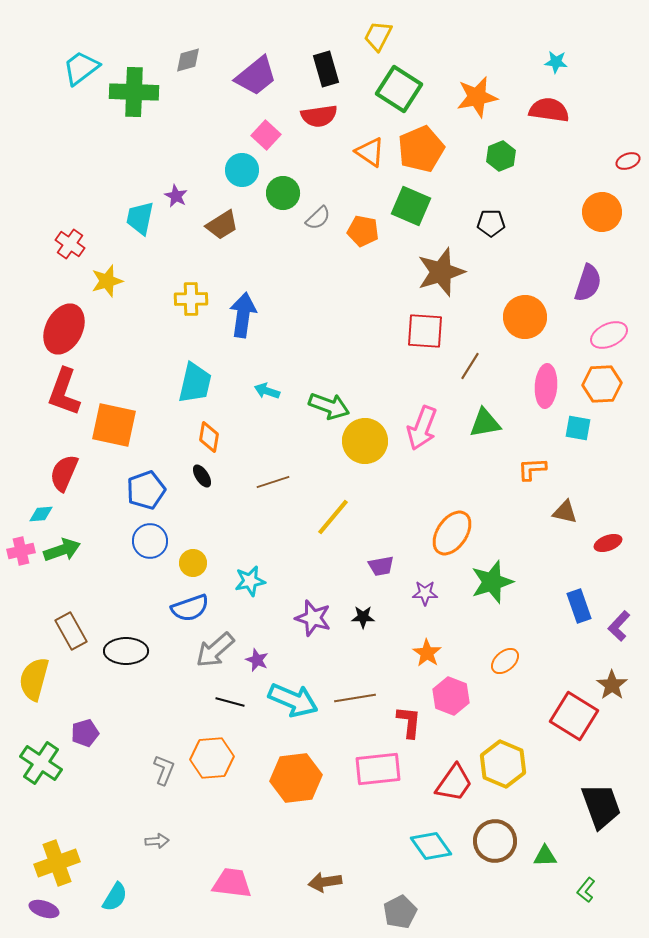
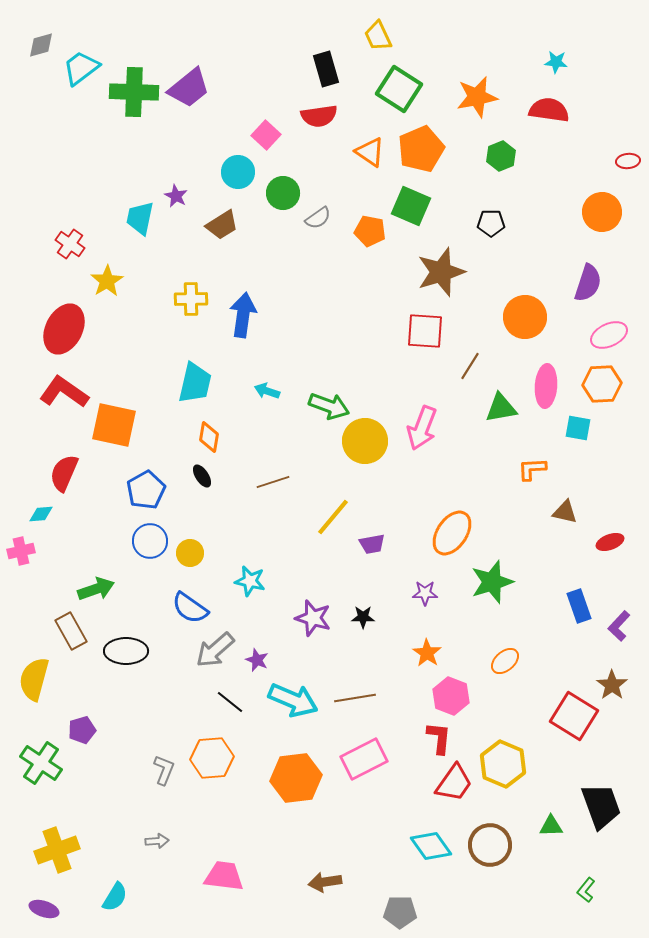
yellow trapezoid at (378, 36): rotated 52 degrees counterclockwise
gray diamond at (188, 60): moved 147 px left, 15 px up
purple trapezoid at (256, 76): moved 67 px left, 12 px down
red ellipse at (628, 161): rotated 15 degrees clockwise
cyan circle at (242, 170): moved 4 px left, 2 px down
gray semicircle at (318, 218): rotated 8 degrees clockwise
orange pentagon at (363, 231): moved 7 px right
yellow star at (107, 281): rotated 16 degrees counterclockwise
red L-shape at (64, 392): rotated 105 degrees clockwise
green triangle at (485, 423): moved 16 px right, 15 px up
blue pentagon at (146, 490): rotated 9 degrees counterclockwise
red ellipse at (608, 543): moved 2 px right, 1 px up
green arrow at (62, 550): moved 34 px right, 39 px down
yellow circle at (193, 563): moved 3 px left, 10 px up
purple trapezoid at (381, 566): moved 9 px left, 22 px up
cyan star at (250, 581): rotated 24 degrees clockwise
blue semicircle at (190, 608): rotated 54 degrees clockwise
black line at (230, 702): rotated 24 degrees clockwise
red L-shape at (409, 722): moved 30 px right, 16 px down
purple pentagon at (85, 733): moved 3 px left, 3 px up
pink rectangle at (378, 769): moved 14 px left, 10 px up; rotated 21 degrees counterclockwise
brown circle at (495, 841): moved 5 px left, 4 px down
green triangle at (545, 856): moved 6 px right, 30 px up
yellow cross at (57, 863): moved 13 px up
pink trapezoid at (232, 883): moved 8 px left, 7 px up
gray pentagon at (400, 912): rotated 28 degrees clockwise
